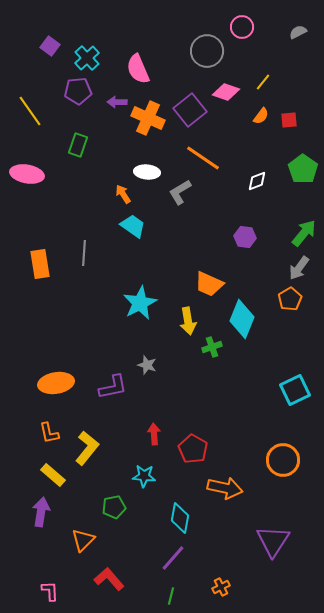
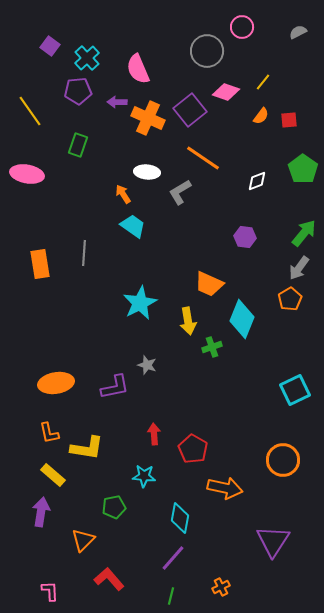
purple L-shape at (113, 387): moved 2 px right
yellow L-shape at (87, 448): rotated 60 degrees clockwise
